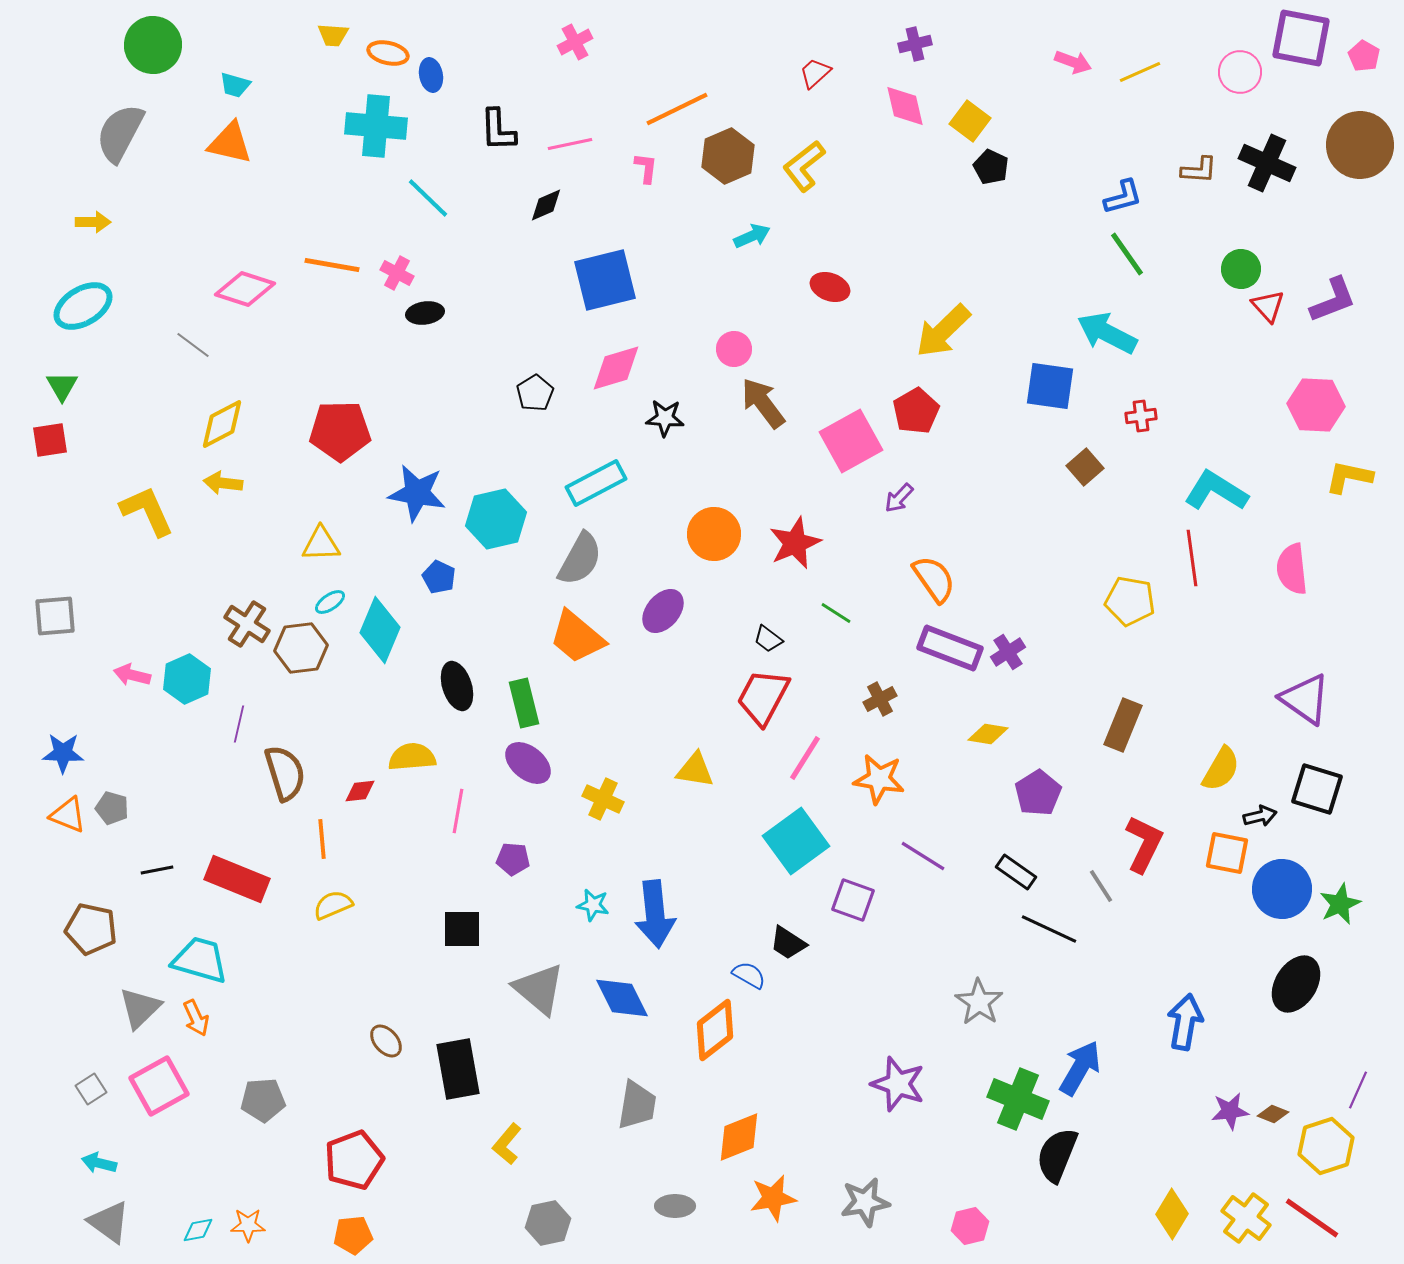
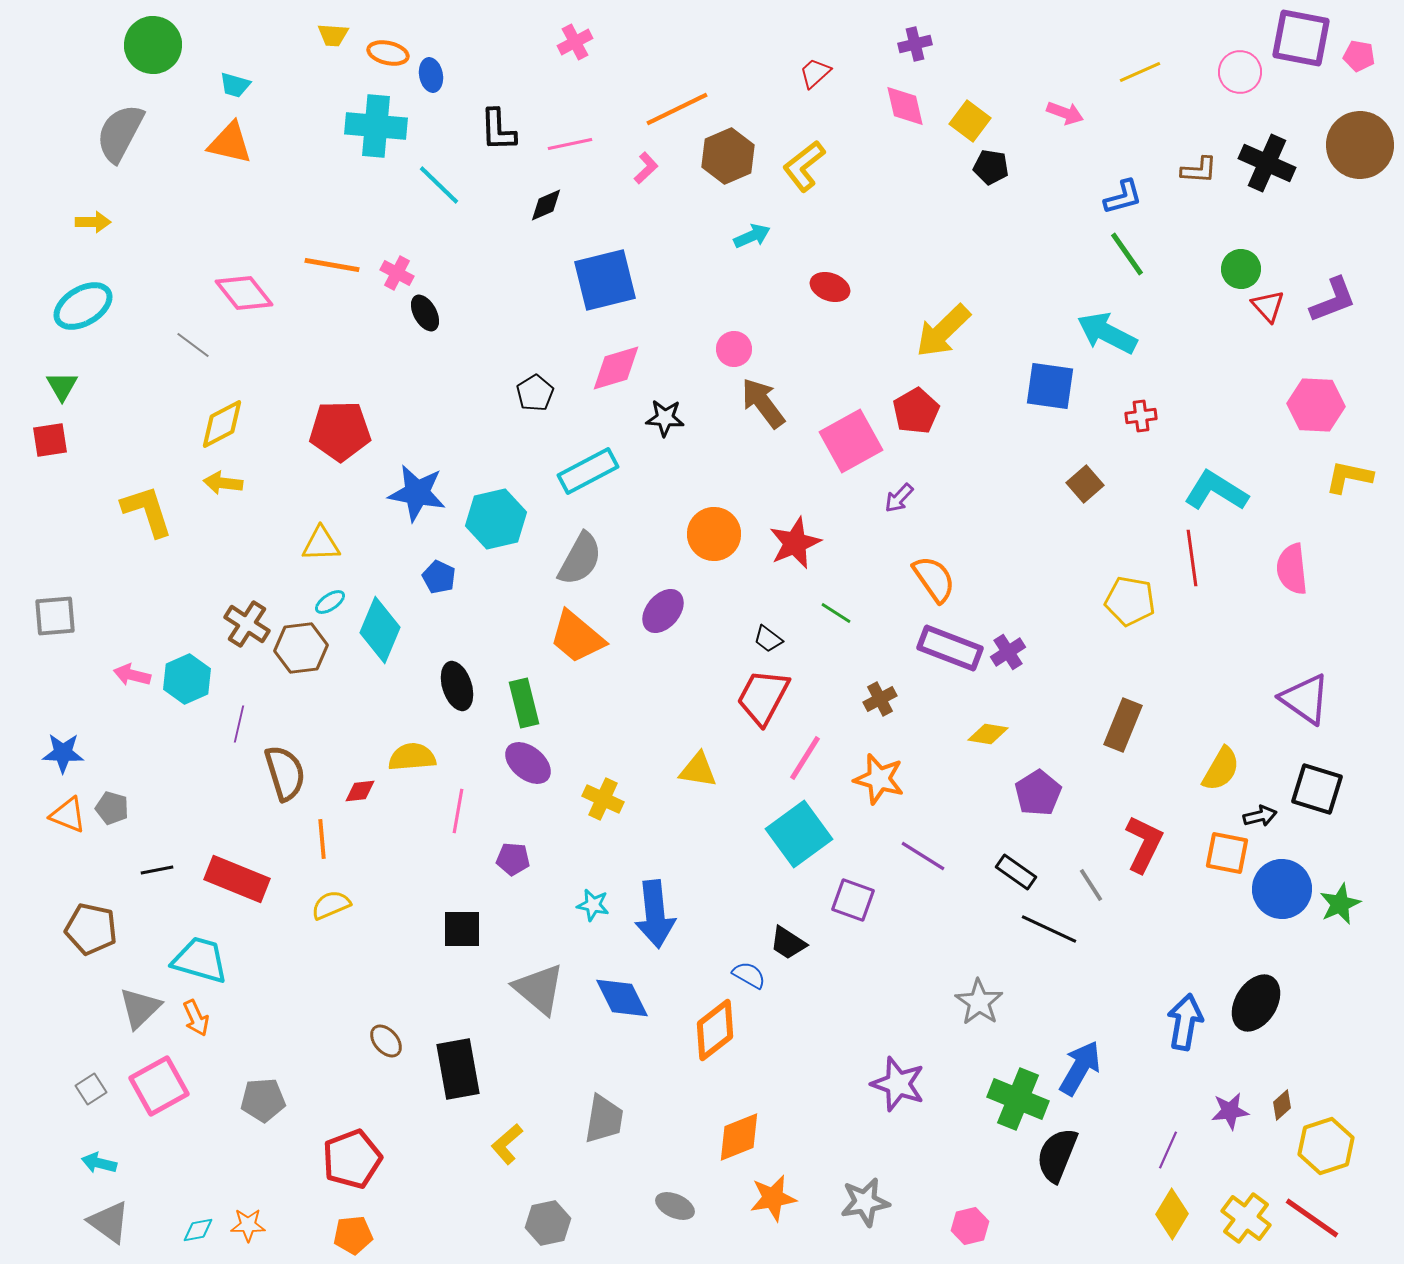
pink pentagon at (1364, 56): moved 5 px left; rotated 20 degrees counterclockwise
pink arrow at (1073, 62): moved 8 px left, 51 px down
black pentagon at (991, 167): rotated 16 degrees counterclockwise
pink L-shape at (646, 168): rotated 40 degrees clockwise
cyan line at (428, 198): moved 11 px right, 13 px up
pink diamond at (245, 289): moved 1 px left, 4 px down; rotated 34 degrees clockwise
black ellipse at (425, 313): rotated 69 degrees clockwise
brown square at (1085, 467): moved 17 px down
cyan rectangle at (596, 483): moved 8 px left, 12 px up
yellow L-shape at (147, 511): rotated 6 degrees clockwise
yellow triangle at (695, 770): moved 3 px right
orange star at (879, 779): rotated 6 degrees clockwise
cyan square at (796, 841): moved 3 px right, 7 px up
gray line at (1101, 886): moved 10 px left, 1 px up
yellow semicircle at (333, 905): moved 2 px left
black ellipse at (1296, 984): moved 40 px left, 19 px down
purple line at (1358, 1090): moved 190 px left, 60 px down
gray trapezoid at (637, 1105): moved 33 px left, 14 px down
brown diamond at (1273, 1114): moved 9 px right, 9 px up; rotated 64 degrees counterclockwise
yellow L-shape at (507, 1144): rotated 9 degrees clockwise
red pentagon at (354, 1160): moved 2 px left, 1 px up
gray ellipse at (675, 1206): rotated 24 degrees clockwise
